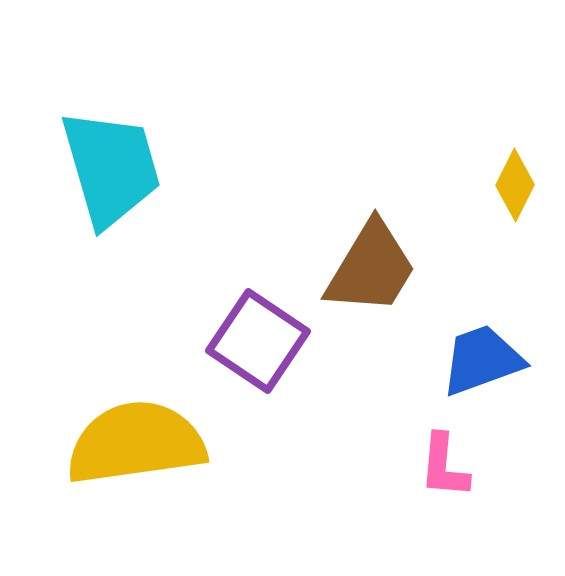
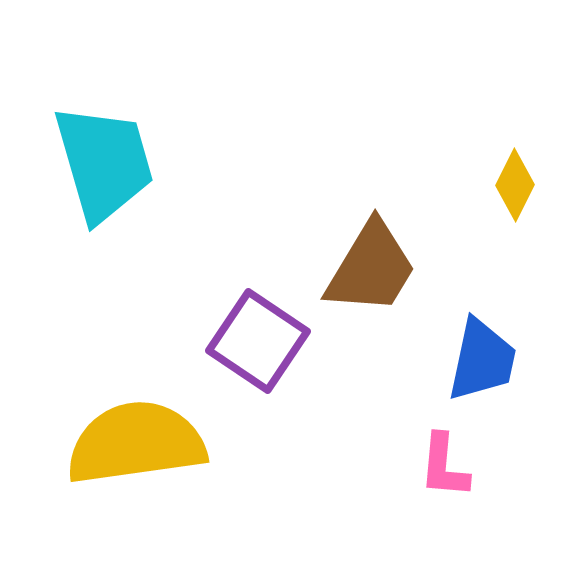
cyan trapezoid: moved 7 px left, 5 px up
blue trapezoid: rotated 122 degrees clockwise
